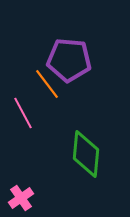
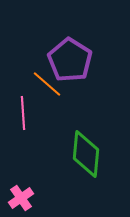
purple pentagon: moved 1 px right; rotated 27 degrees clockwise
orange line: rotated 12 degrees counterclockwise
pink line: rotated 24 degrees clockwise
